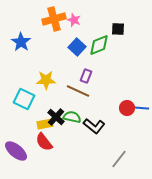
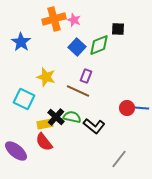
yellow star: moved 3 px up; rotated 18 degrees clockwise
